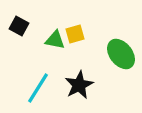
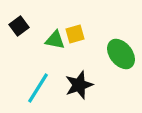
black square: rotated 24 degrees clockwise
black star: rotated 8 degrees clockwise
